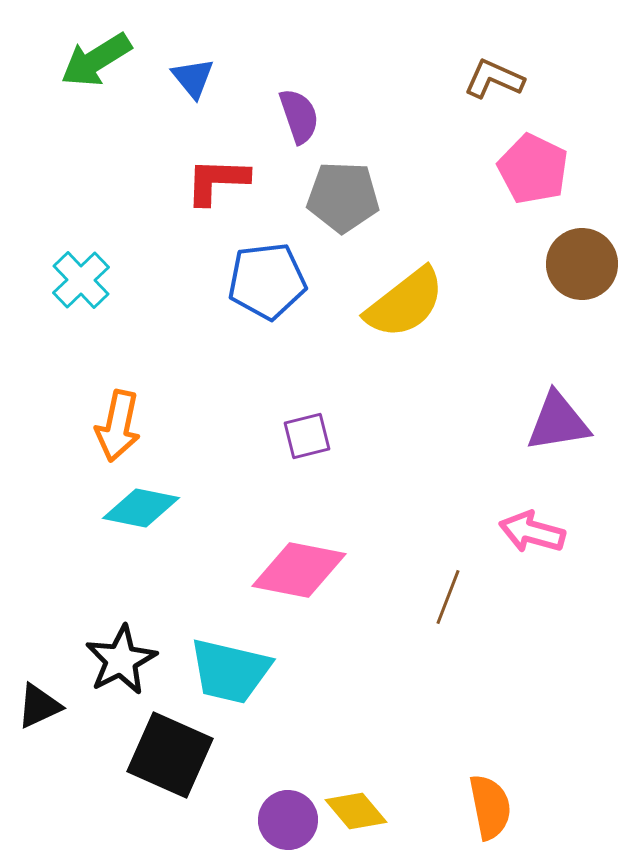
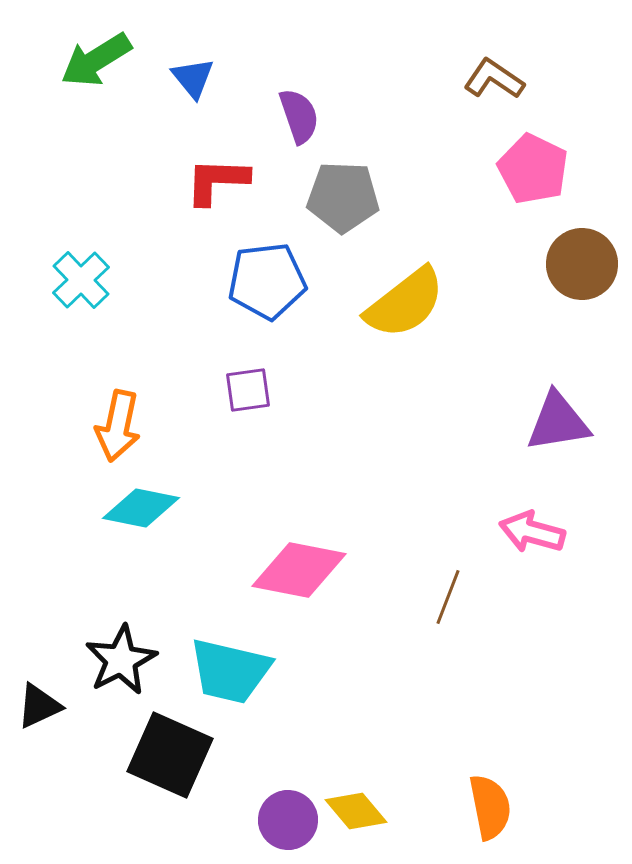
brown L-shape: rotated 10 degrees clockwise
purple square: moved 59 px left, 46 px up; rotated 6 degrees clockwise
